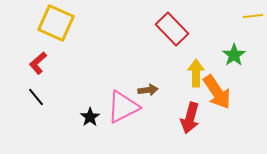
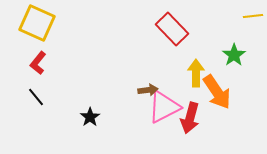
yellow square: moved 19 px left
red L-shape: rotated 10 degrees counterclockwise
pink triangle: moved 41 px right
